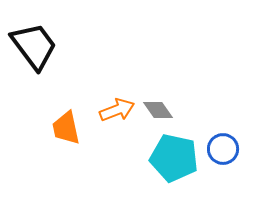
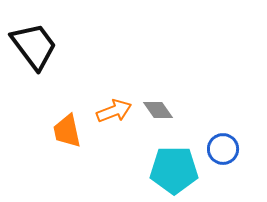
orange arrow: moved 3 px left, 1 px down
orange trapezoid: moved 1 px right, 3 px down
cyan pentagon: moved 12 px down; rotated 12 degrees counterclockwise
